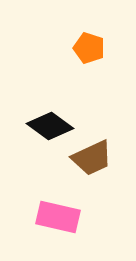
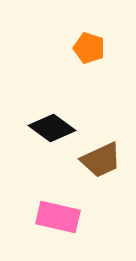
black diamond: moved 2 px right, 2 px down
brown trapezoid: moved 9 px right, 2 px down
